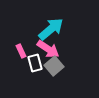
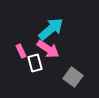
gray square: moved 19 px right, 11 px down; rotated 12 degrees counterclockwise
